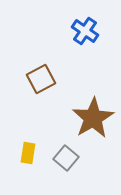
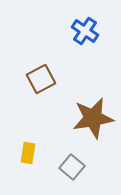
brown star: rotated 21 degrees clockwise
gray square: moved 6 px right, 9 px down
